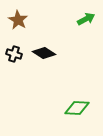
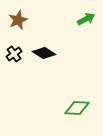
brown star: rotated 18 degrees clockwise
black cross: rotated 35 degrees clockwise
